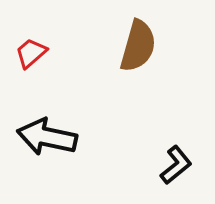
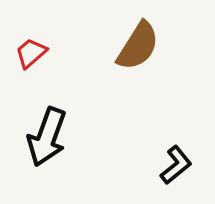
brown semicircle: rotated 16 degrees clockwise
black arrow: rotated 82 degrees counterclockwise
